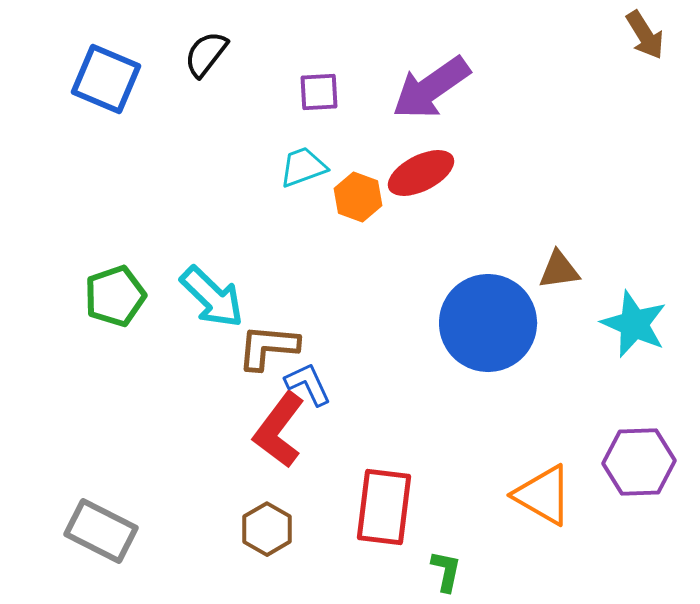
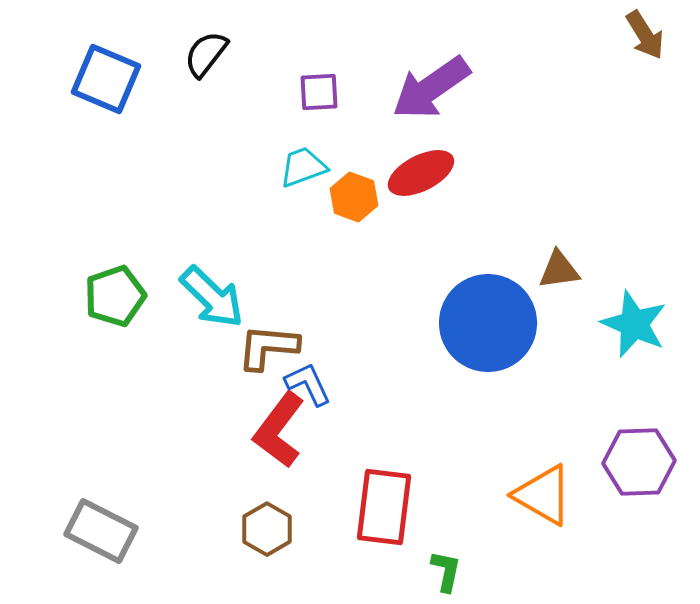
orange hexagon: moved 4 px left
